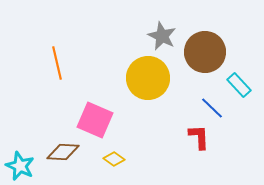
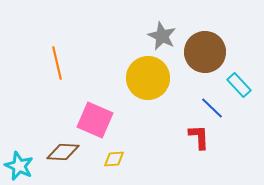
yellow diamond: rotated 40 degrees counterclockwise
cyan star: moved 1 px left
